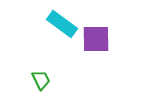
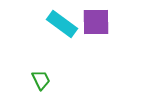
purple square: moved 17 px up
